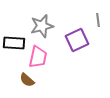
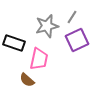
gray line: moved 26 px left, 3 px up; rotated 40 degrees clockwise
gray star: moved 5 px right
black rectangle: rotated 15 degrees clockwise
pink trapezoid: moved 1 px right, 2 px down
